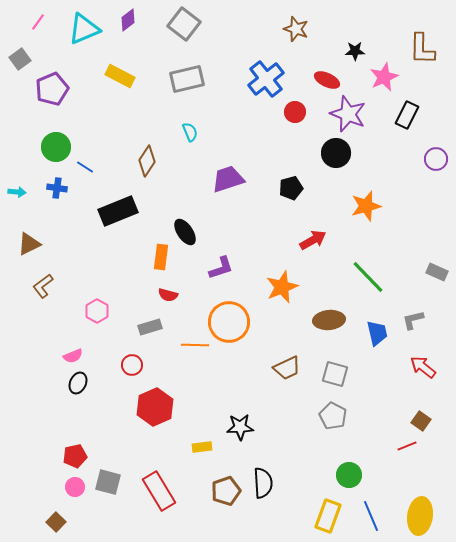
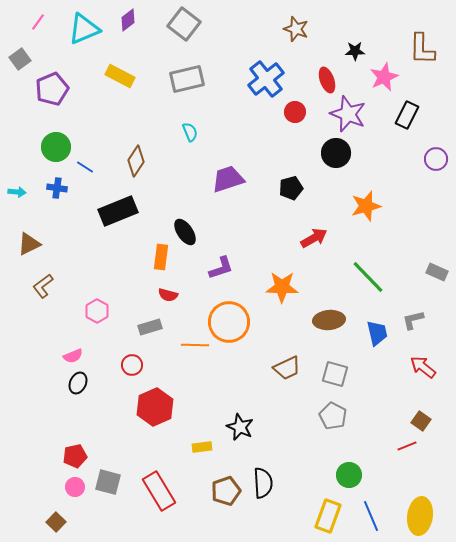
red ellipse at (327, 80): rotated 45 degrees clockwise
brown diamond at (147, 161): moved 11 px left
red arrow at (313, 240): moved 1 px right, 2 px up
orange star at (282, 287): rotated 24 degrees clockwise
black star at (240, 427): rotated 28 degrees clockwise
